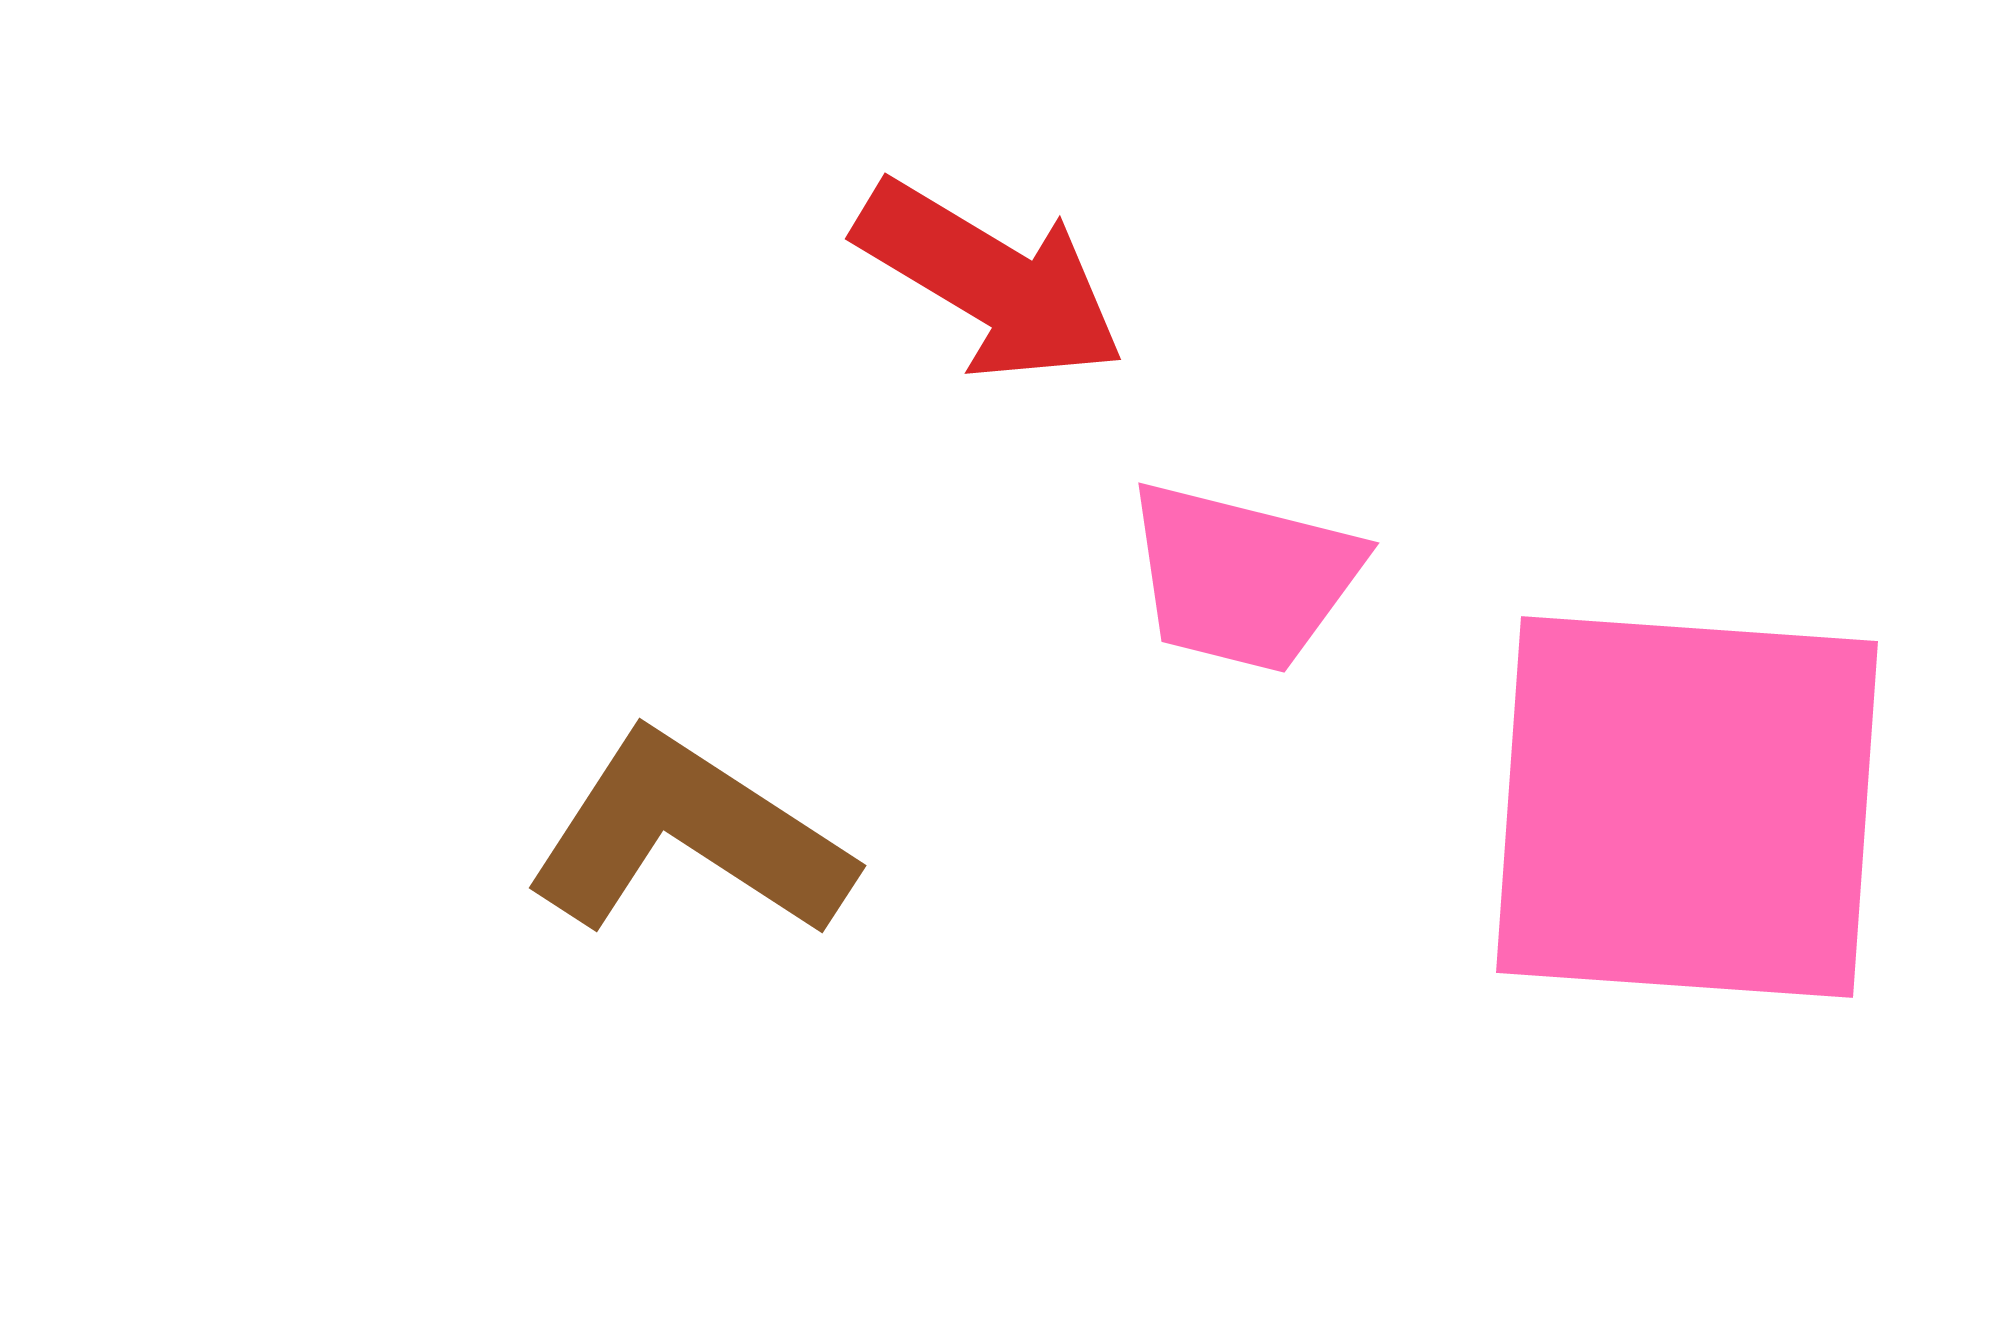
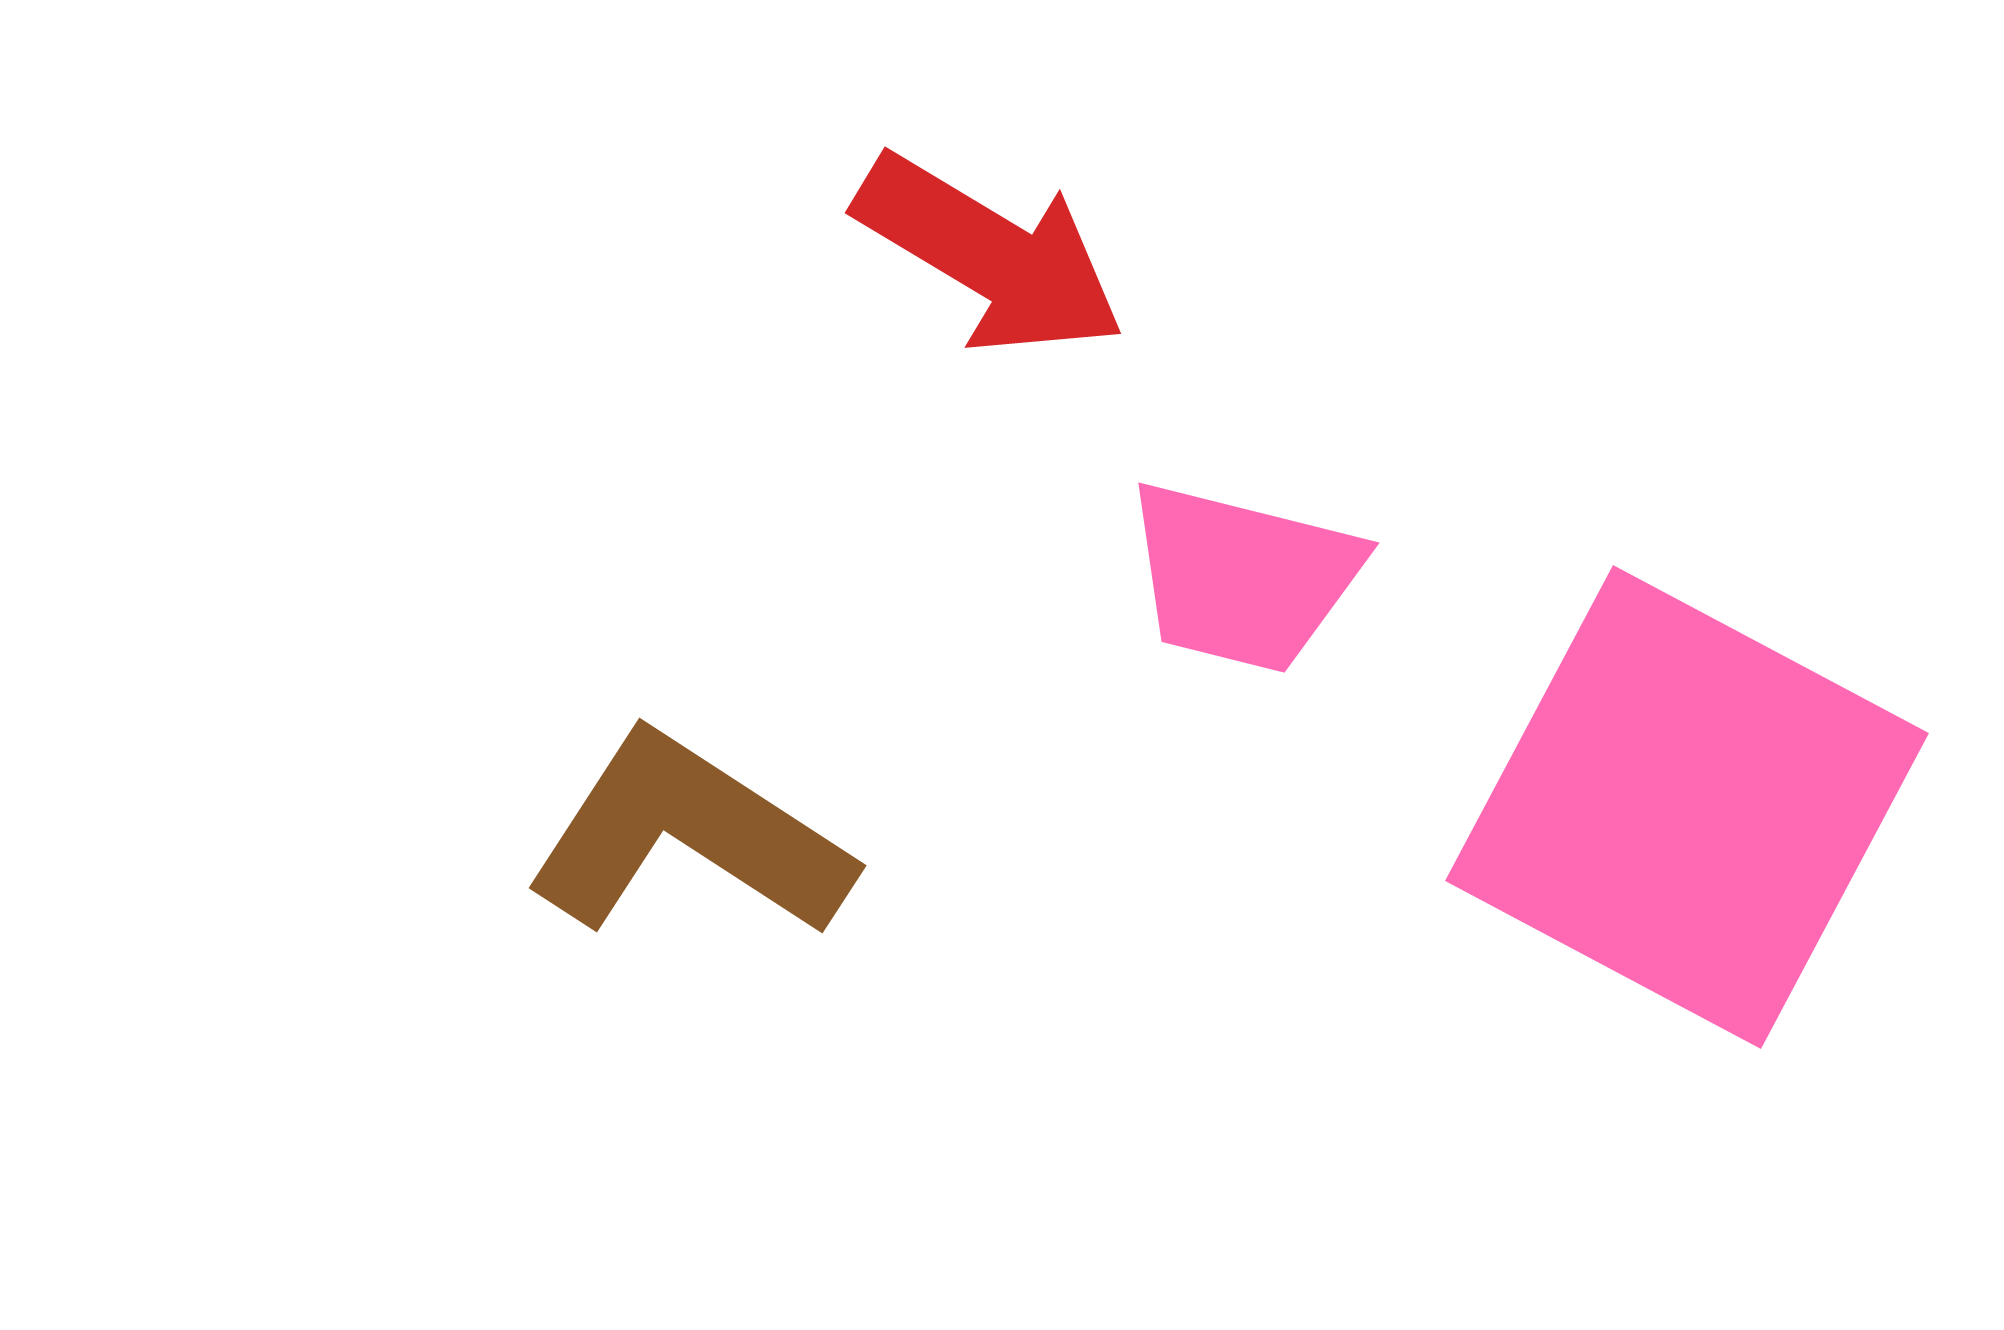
red arrow: moved 26 px up
pink square: rotated 24 degrees clockwise
